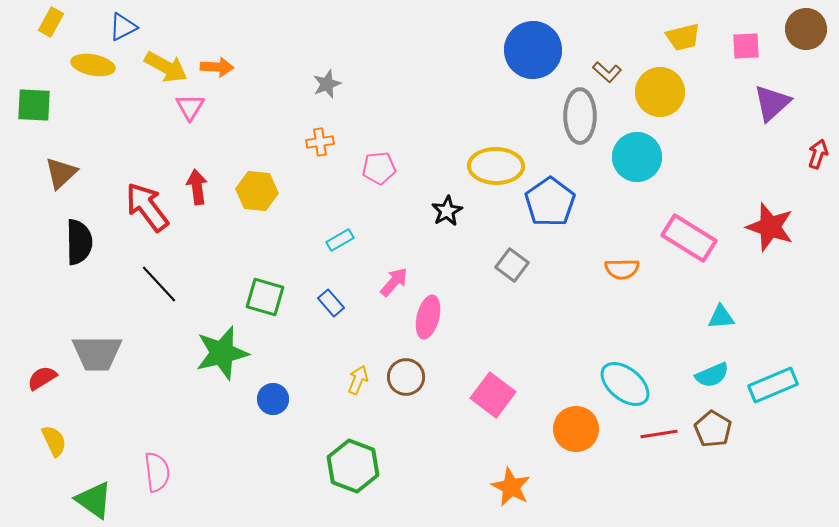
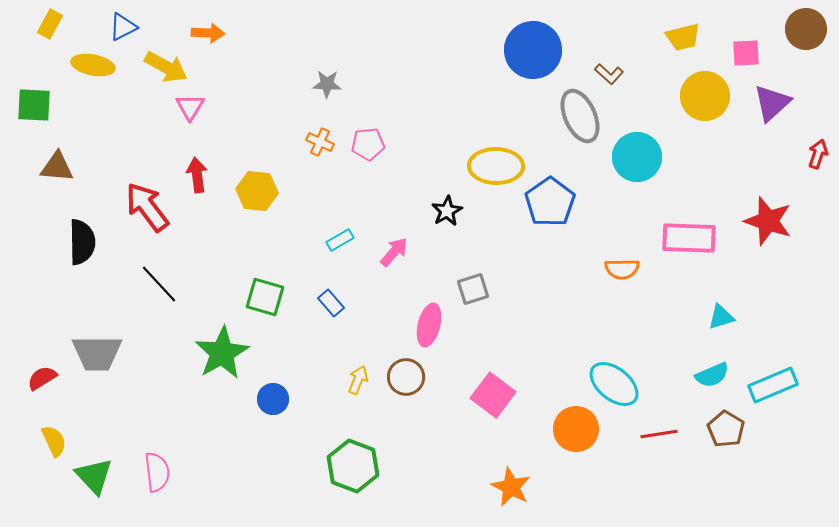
yellow rectangle at (51, 22): moved 1 px left, 2 px down
pink square at (746, 46): moved 7 px down
orange arrow at (217, 67): moved 9 px left, 34 px up
brown L-shape at (607, 72): moved 2 px right, 2 px down
gray star at (327, 84): rotated 24 degrees clockwise
yellow circle at (660, 92): moved 45 px right, 4 px down
gray ellipse at (580, 116): rotated 24 degrees counterclockwise
orange cross at (320, 142): rotated 32 degrees clockwise
pink pentagon at (379, 168): moved 11 px left, 24 px up
brown triangle at (61, 173): moved 4 px left, 6 px up; rotated 48 degrees clockwise
red arrow at (197, 187): moved 12 px up
red star at (770, 227): moved 2 px left, 6 px up
pink rectangle at (689, 238): rotated 30 degrees counterclockwise
black semicircle at (79, 242): moved 3 px right
gray square at (512, 265): moved 39 px left, 24 px down; rotated 36 degrees clockwise
pink arrow at (394, 282): moved 30 px up
pink ellipse at (428, 317): moved 1 px right, 8 px down
cyan triangle at (721, 317): rotated 12 degrees counterclockwise
green star at (222, 353): rotated 16 degrees counterclockwise
cyan ellipse at (625, 384): moved 11 px left
brown pentagon at (713, 429): moved 13 px right
green triangle at (94, 500): moved 24 px up; rotated 12 degrees clockwise
